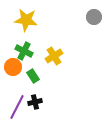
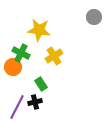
yellow star: moved 13 px right, 10 px down
green cross: moved 3 px left, 2 px down
green rectangle: moved 8 px right, 8 px down
